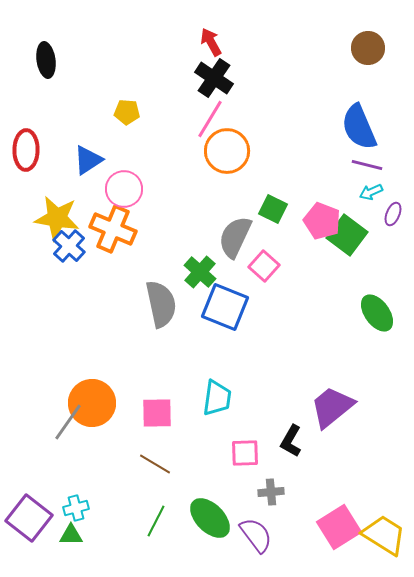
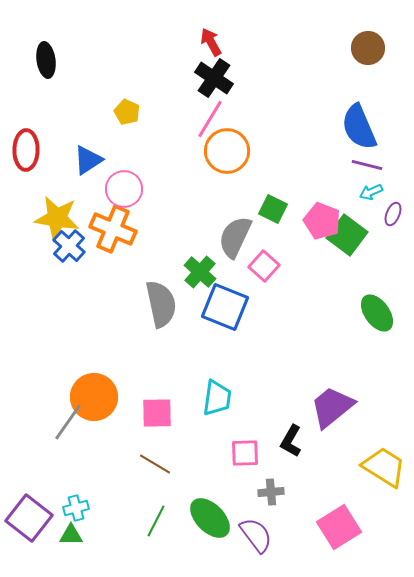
yellow pentagon at (127, 112): rotated 20 degrees clockwise
orange circle at (92, 403): moved 2 px right, 6 px up
yellow trapezoid at (384, 535): moved 68 px up
